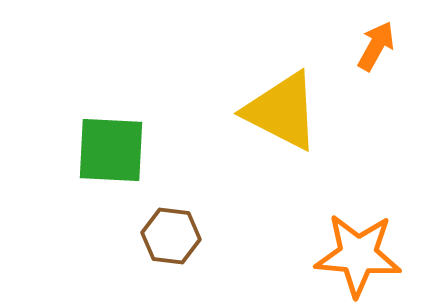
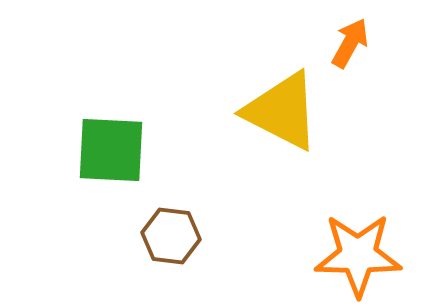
orange arrow: moved 26 px left, 3 px up
orange star: rotated 4 degrees counterclockwise
